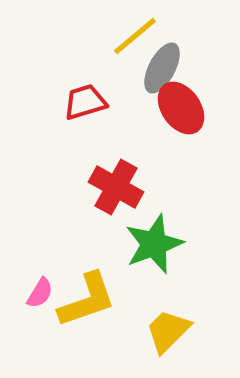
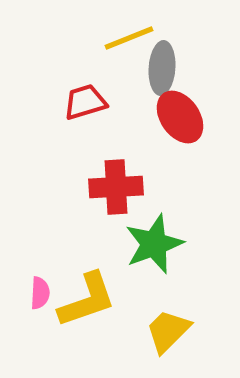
yellow line: moved 6 px left, 2 px down; rotated 18 degrees clockwise
gray ellipse: rotated 24 degrees counterclockwise
red ellipse: moved 1 px left, 9 px down
red cross: rotated 32 degrees counterclockwise
pink semicircle: rotated 28 degrees counterclockwise
